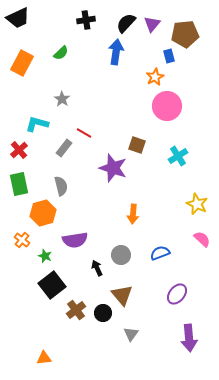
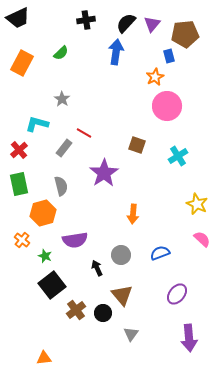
purple star: moved 9 px left, 5 px down; rotated 20 degrees clockwise
